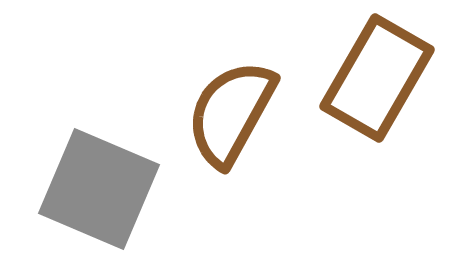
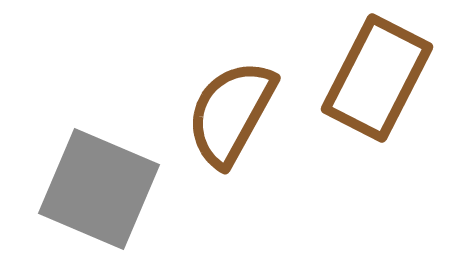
brown rectangle: rotated 3 degrees counterclockwise
